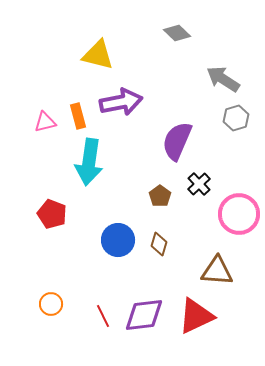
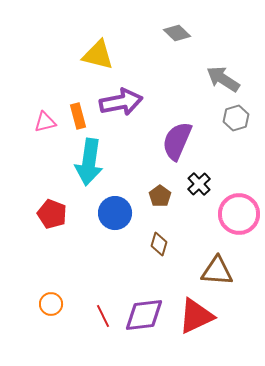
blue circle: moved 3 px left, 27 px up
